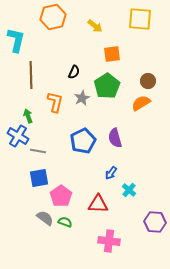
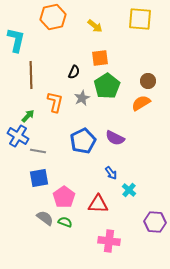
orange square: moved 12 px left, 4 px down
green arrow: rotated 64 degrees clockwise
purple semicircle: rotated 48 degrees counterclockwise
blue arrow: rotated 72 degrees counterclockwise
pink pentagon: moved 3 px right, 1 px down
